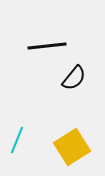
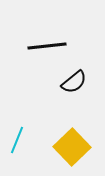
black semicircle: moved 4 px down; rotated 12 degrees clockwise
yellow square: rotated 12 degrees counterclockwise
